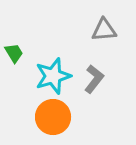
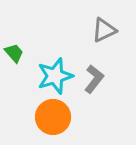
gray triangle: rotated 20 degrees counterclockwise
green trapezoid: rotated 10 degrees counterclockwise
cyan star: moved 2 px right
